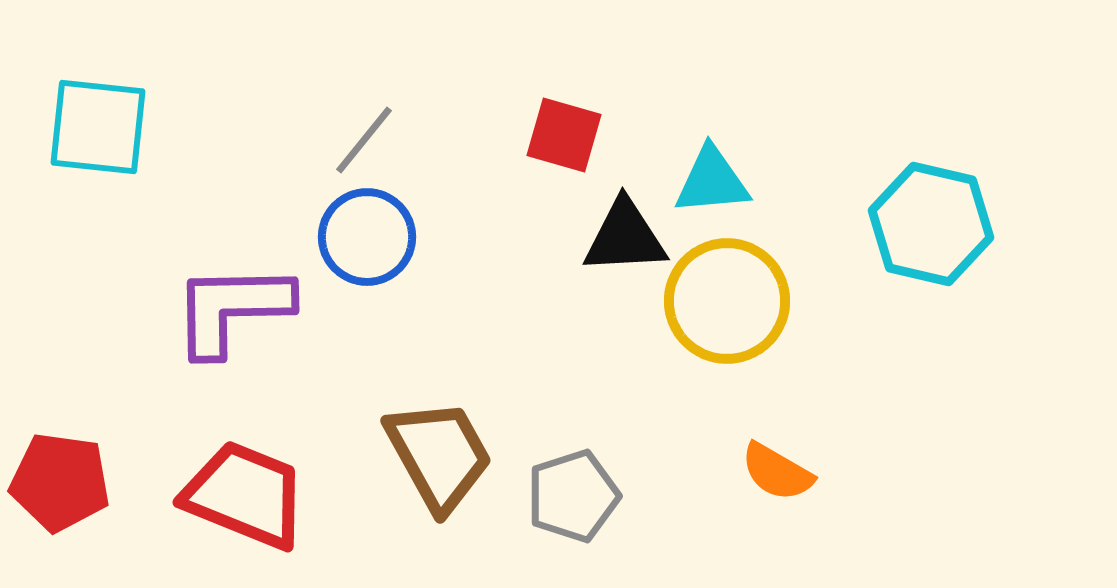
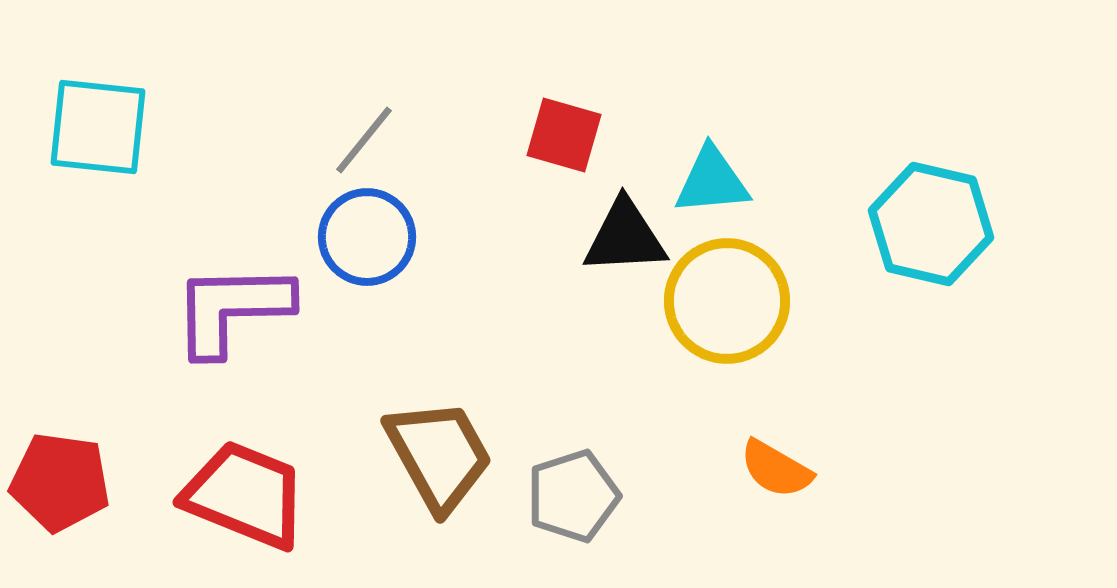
orange semicircle: moved 1 px left, 3 px up
